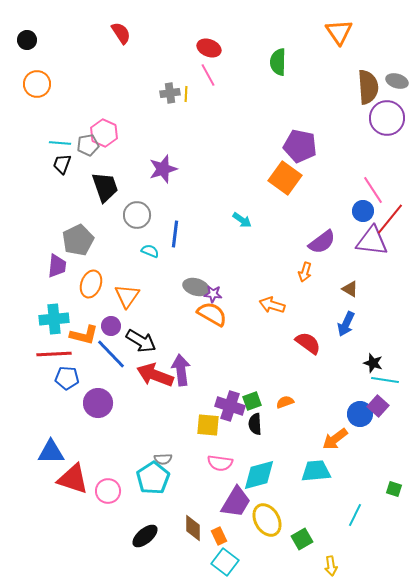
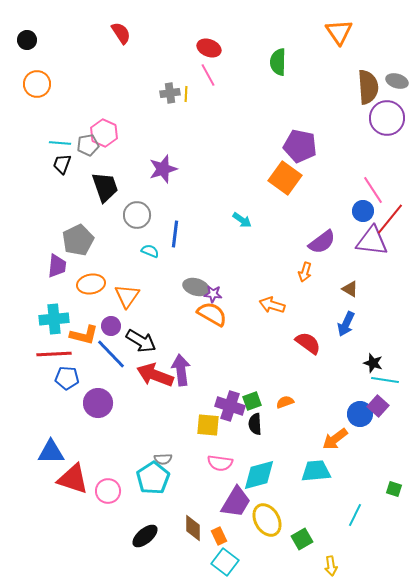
orange ellipse at (91, 284): rotated 60 degrees clockwise
